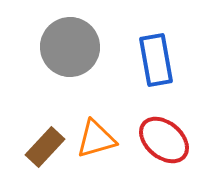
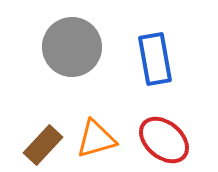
gray circle: moved 2 px right
blue rectangle: moved 1 px left, 1 px up
brown rectangle: moved 2 px left, 2 px up
